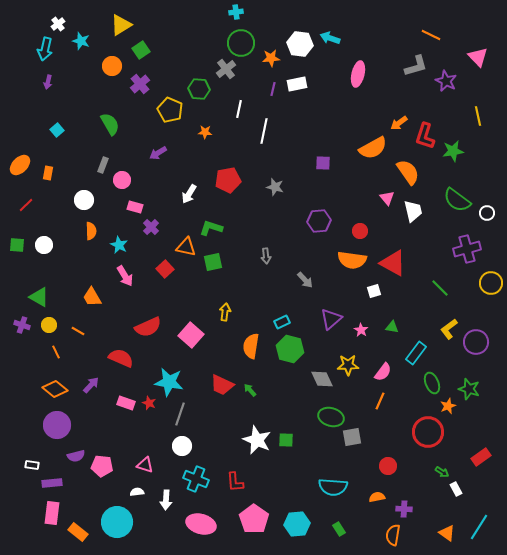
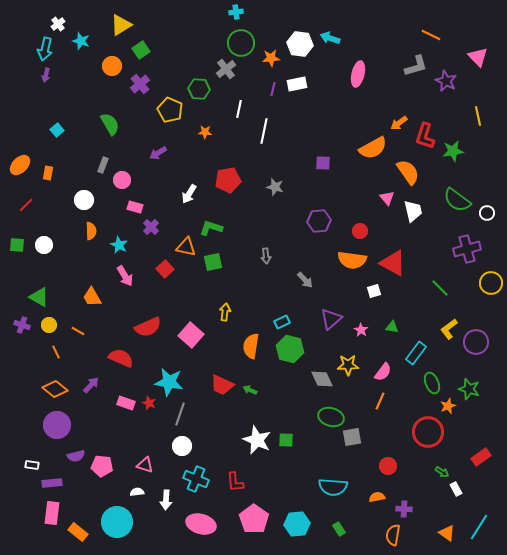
purple arrow at (48, 82): moved 2 px left, 7 px up
green arrow at (250, 390): rotated 24 degrees counterclockwise
